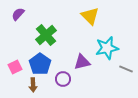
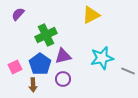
yellow triangle: moved 1 px right, 1 px up; rotated 48 degrees clockwise
green cross: rotated 15 degrees clockwise
cyan star: moved 5 px left, 10 px down
purple triangle: moved 19 px left, 6 px up
gray line: moved 2 px right, 2 px down
